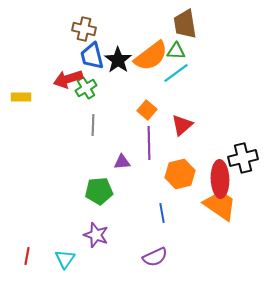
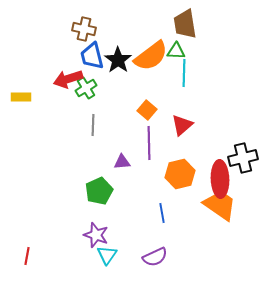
cyan line: moved 8 px right; rotated 52 degrees counterclockwise
green pentagon: rotated 20 degrees counterclockwise
cyan triangle: moved 42 px right, 4 px up
